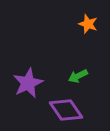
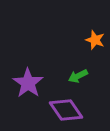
orange star: moved 7 px right, 16 px down
purple star: rotated 12 degrees counterclockwise
